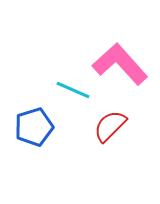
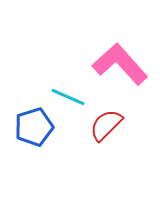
cyan line: moved 5 px left, 7 px down
red semicircle: moved 4 px left, 1 px up
